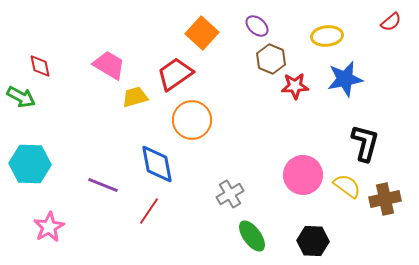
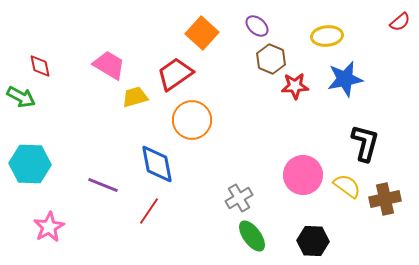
red semicircle: moved 9 px right
gray cross: moved 9 px right, 4 px down
